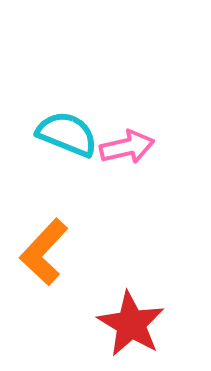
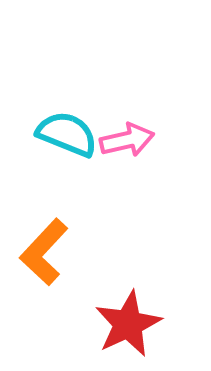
pink arrow: moved 7 px up
red star: moved 3 px left; rotated 16 degrees clockwise
